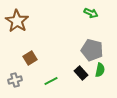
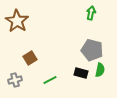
green arrow: rotated 104 degrees counterclockwise
black rectangle: rotated 32 degrees counterclockwise
green line: moved 1 px left, 1 px up
